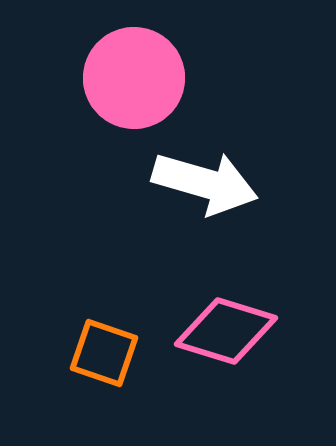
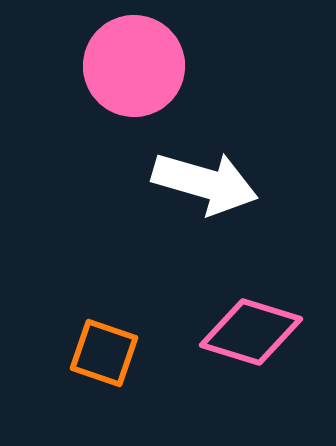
pink circle: moved 12 px up
pink diamond: moved 25 px right, 1 px down
